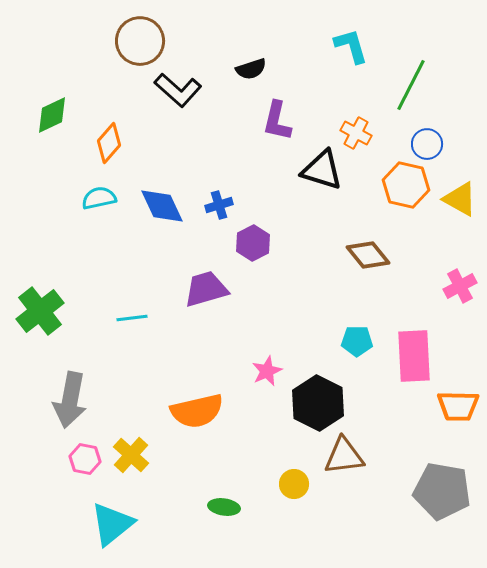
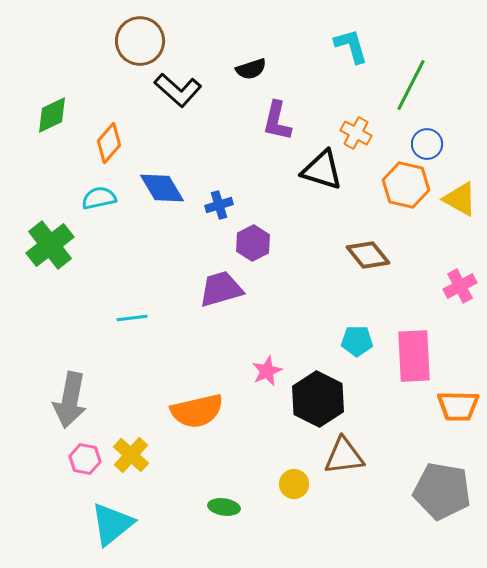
blue diamond: moved 18 px up; rotated 6 degrees counterclockwise
purple trapezoid: moved 15 px right
green cross: moved 10 px right, 66 px up
black hexagon: moved 4 px up
